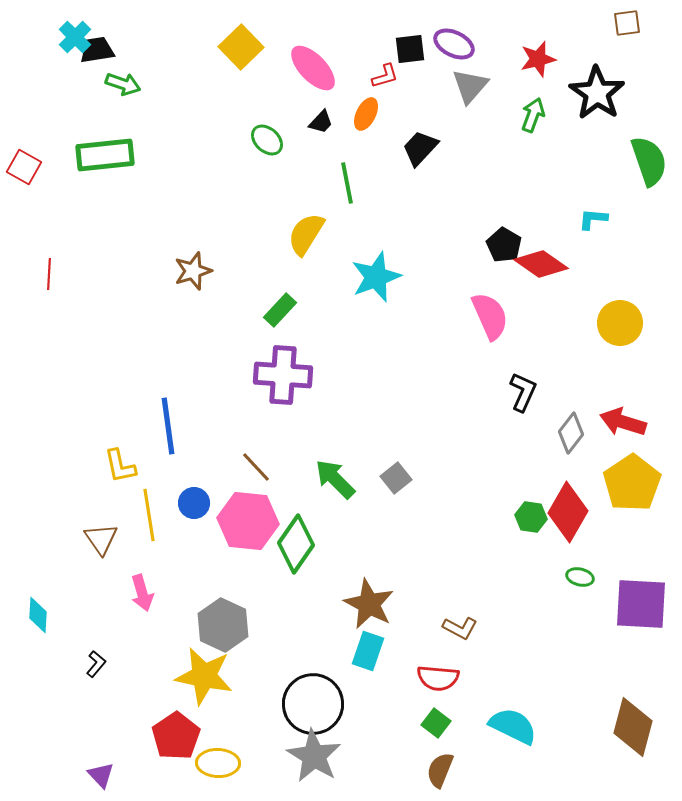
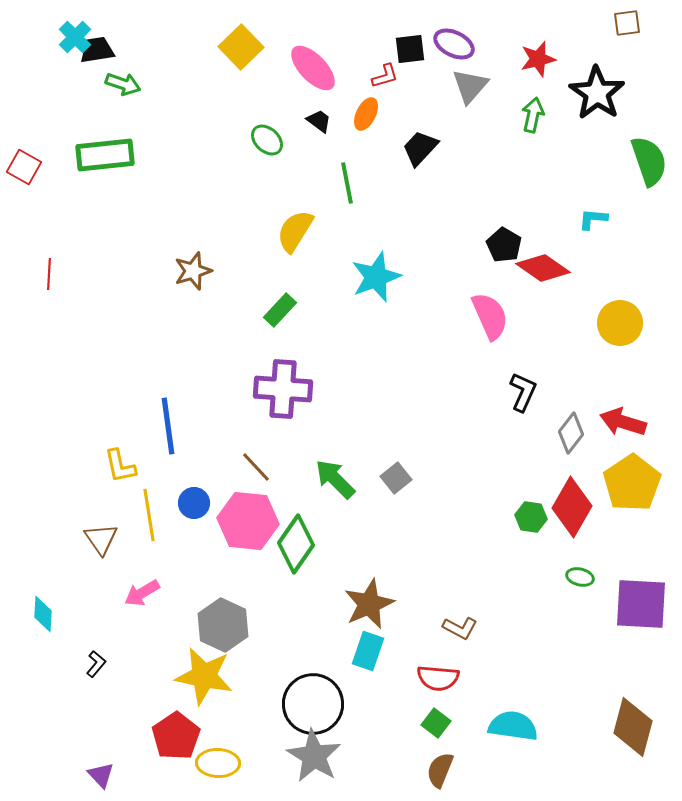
green arrow at (533, 115): rotated 8 degrees counterclockwise
black trapezoid at (321, 122): moved 2 px left, 1 px up; rotated 96 degrees counterclockwise
yellow semicircle at (306, 234): moved 11 px left, 3 px up
red diamond at (541, 264): moved 2 px right, 4 px down
purple cross at (283, 375): moved 14 px down
red diamond at (568, 512): moved 4 px right, 5 px up
pink arrow at (142, 593): rotated 75 degrees clockwise
brown star at (369, 604): rotated 21 degrees clockwise
cyan diamond at (38, 615): moved 5 px right, 1 px up
cyan semicircle at (513, 726): rotated 18 degrees counterclockwise
